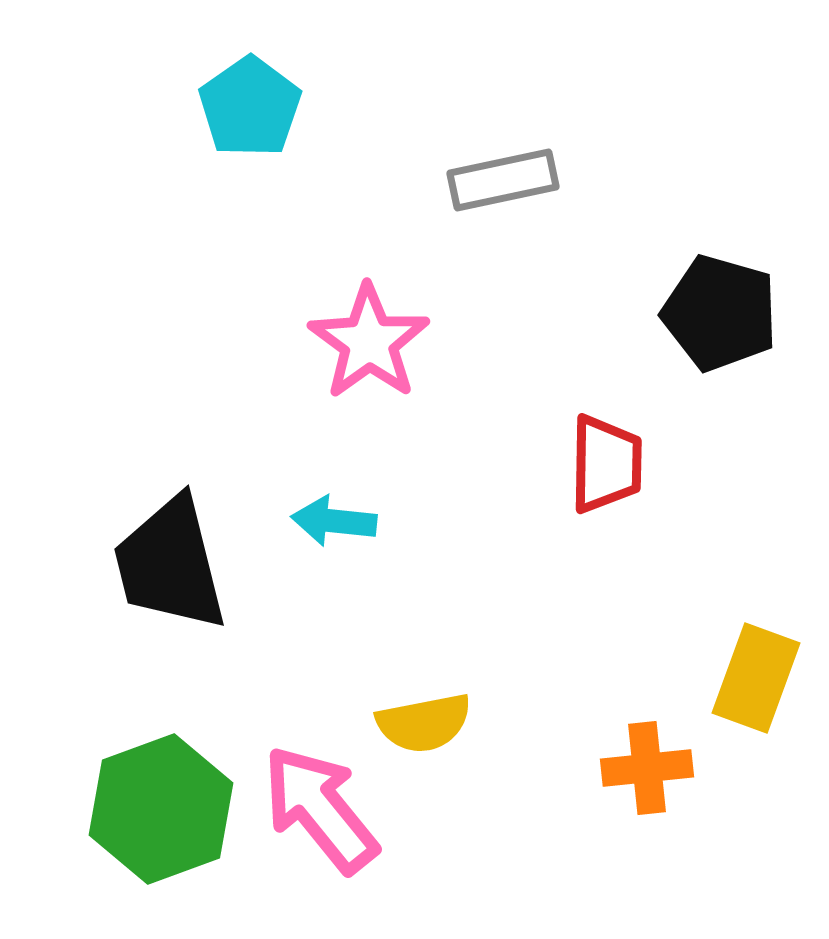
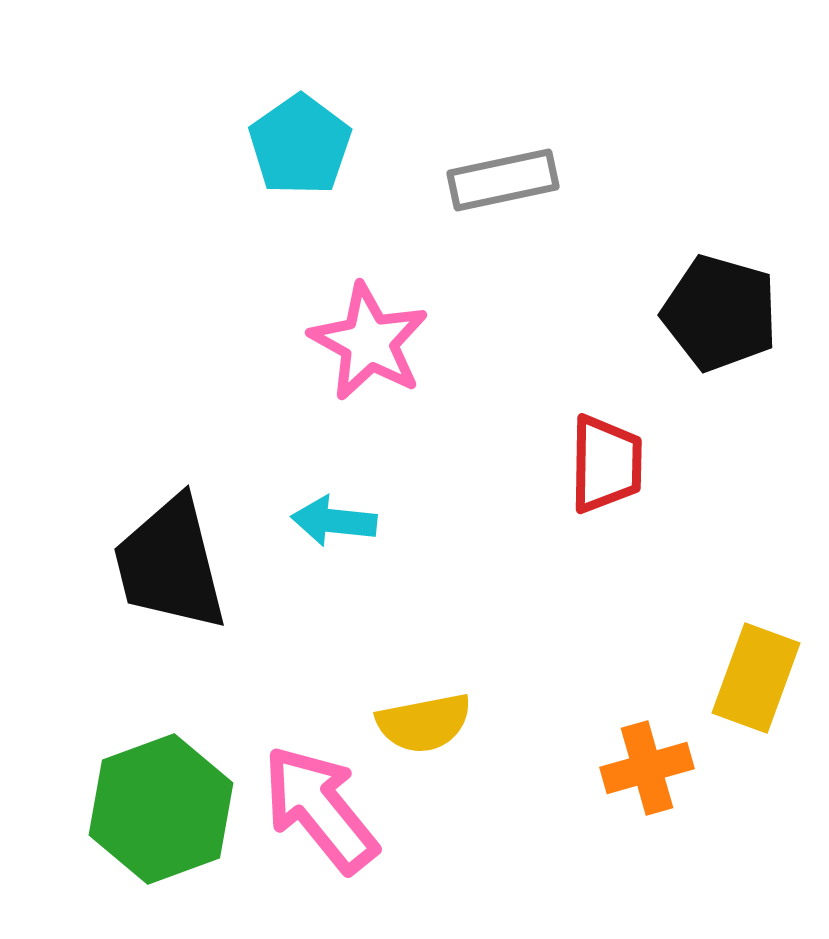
cyan pentagon: moved 50 px right, 38 px down
pink star: rotated 7 degrees counterclockwise
orange cross: rotated 10 degrees counterclockwise
